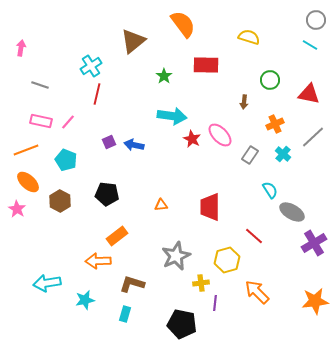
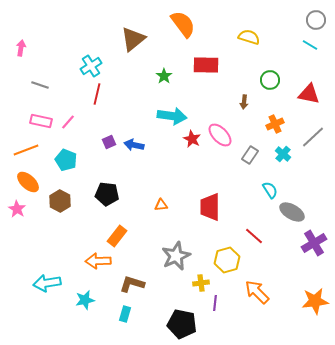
brown triangle at (133, 41): moved 2 px up
orange rectangle at (117, 236): rotated 15 degrees counterclockwise
